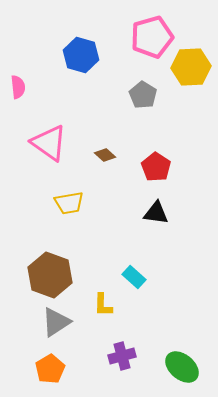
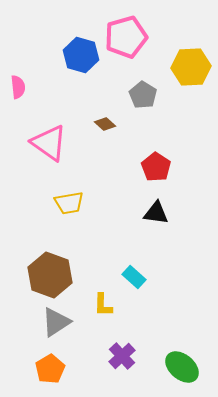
pink pentagon: moved 26 px left
brown diamond: moved 31 px up
purple cross: rotated 28 degrees counterclockwise
